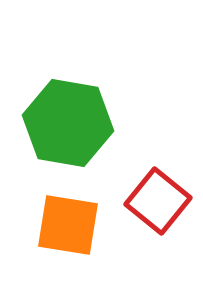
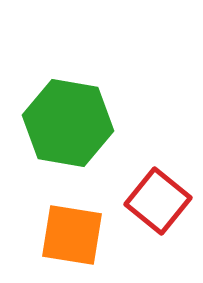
orange square: moved 4 px right, 10 px down
